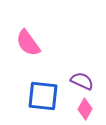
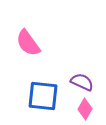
purple semicircle: moved 1 px down
